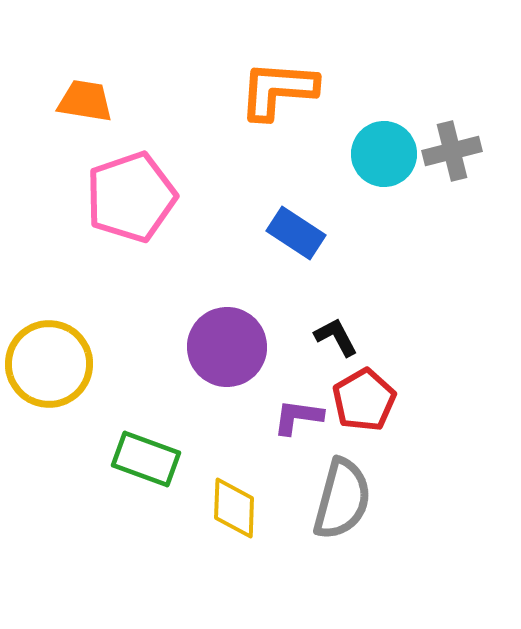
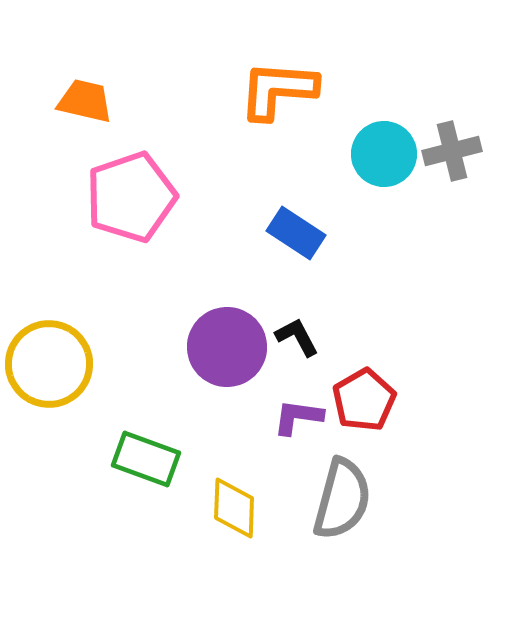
orange trapezoid: rotated 4 degrees clockwise
black L-shape: moved 39 px left
